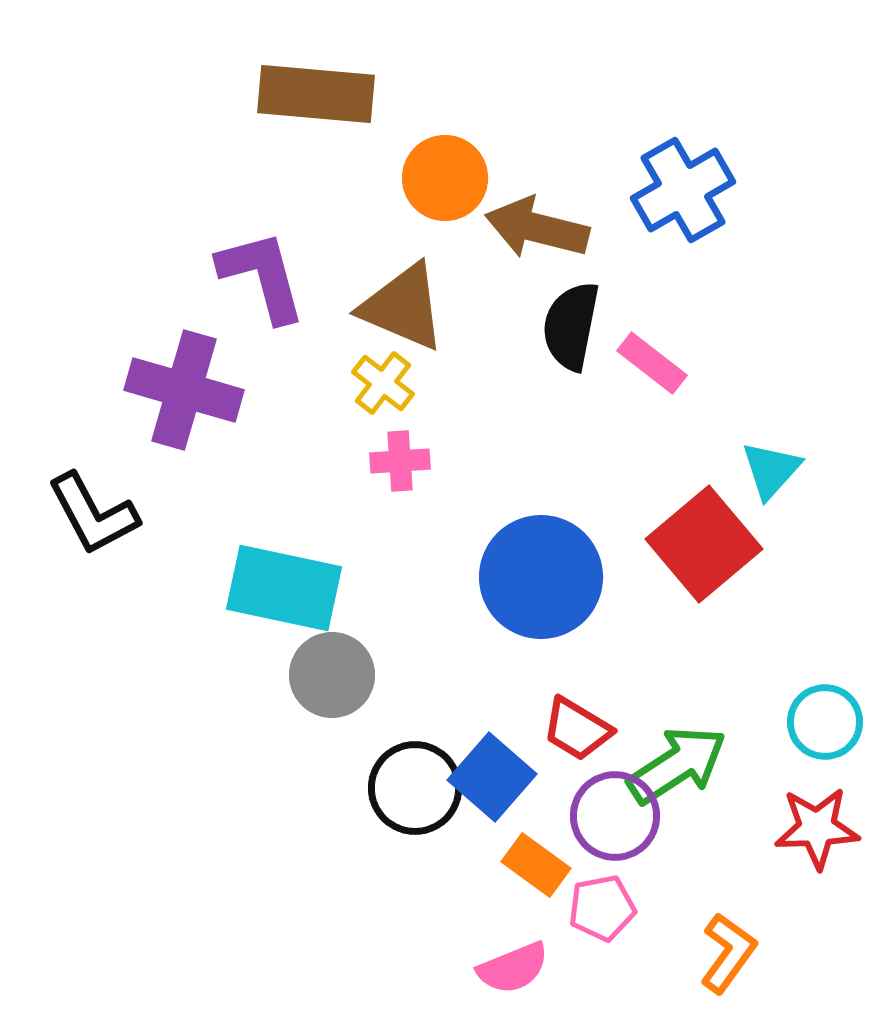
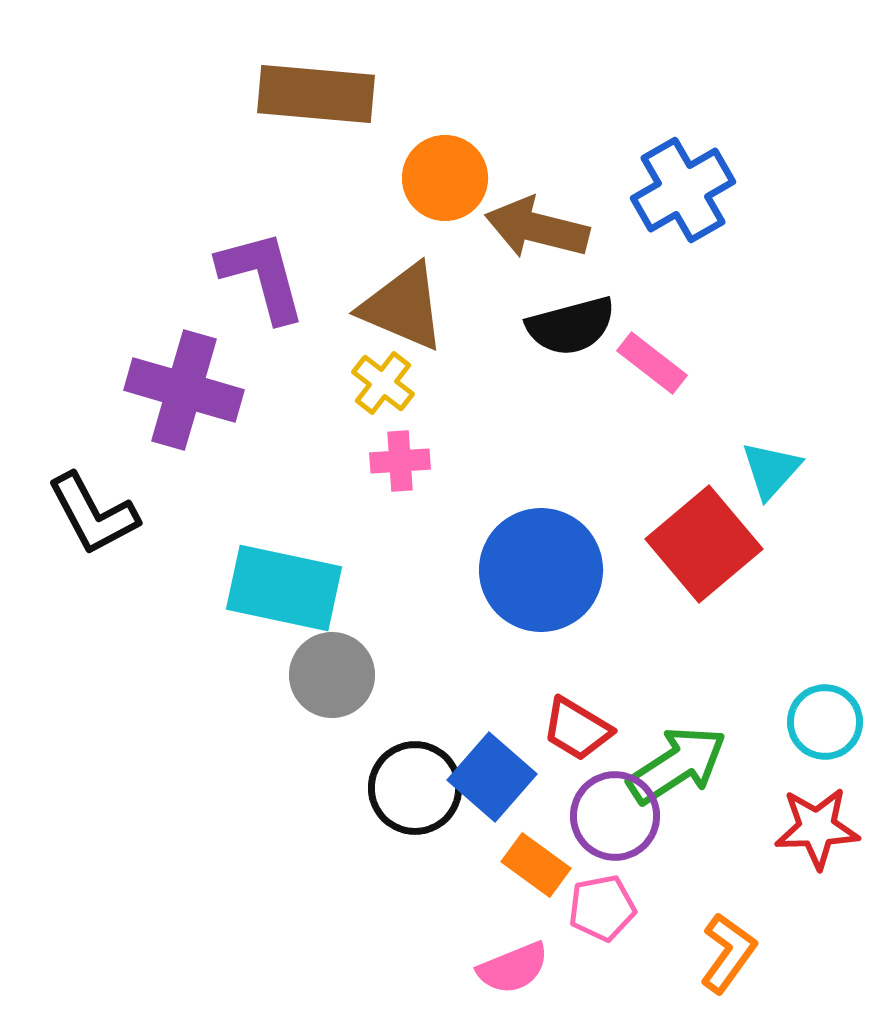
black semicircle: rotated 116 degrees counterclockwise
blue circle: moved 7 px up
